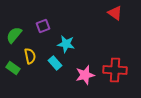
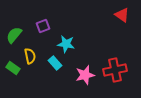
red triangle: moved 7 px right, 2 px down
red cross: rotated 15 degrees counterclockwise
